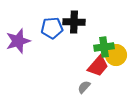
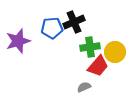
black cross: rotated 25 degrees counterclockwise
green cross: moved 14 px left
yellow circle: moved 1 px left, 3 px up
gray semicircle: rotated 24 degrees clockwise
